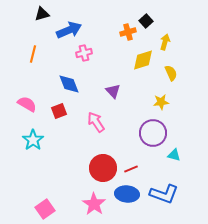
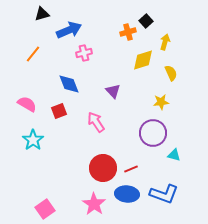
orange line: rotated 24 degrees clockwise
